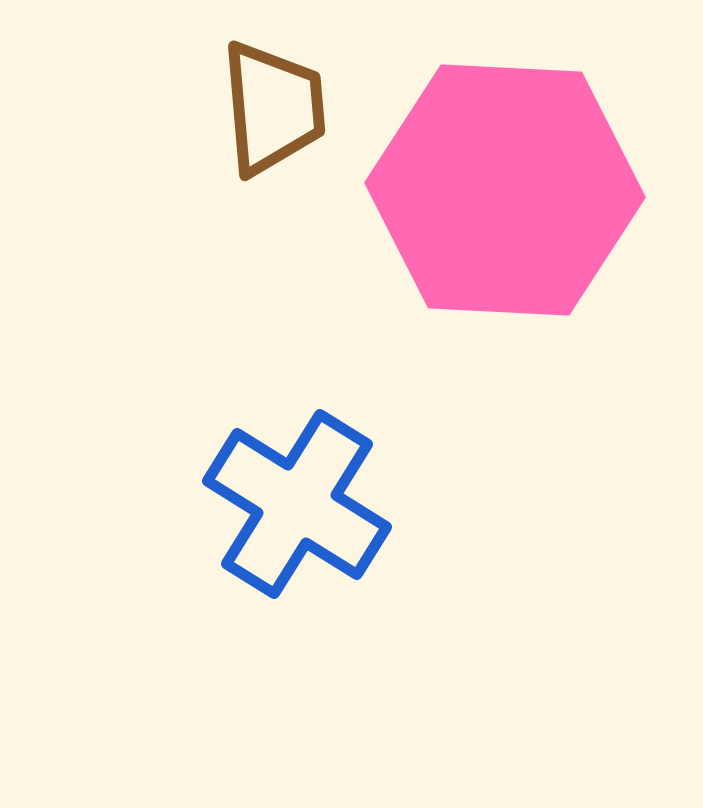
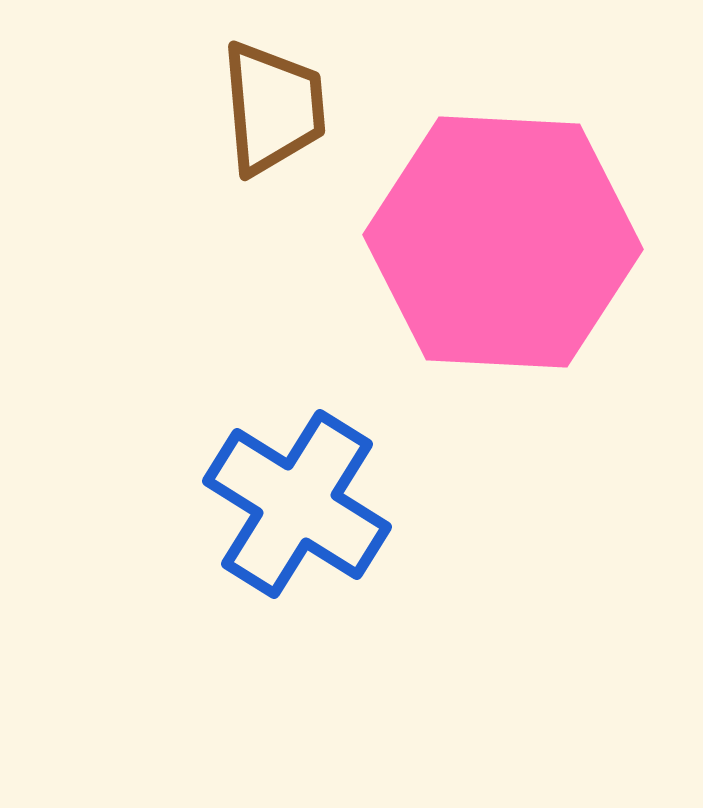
pink hexagon: moved 2 px left, 52 px down
